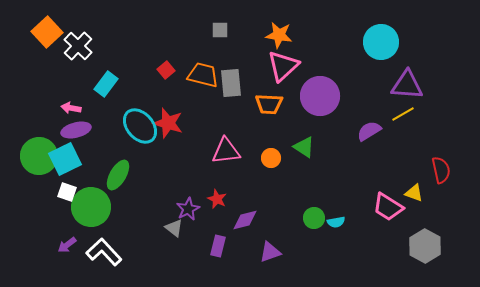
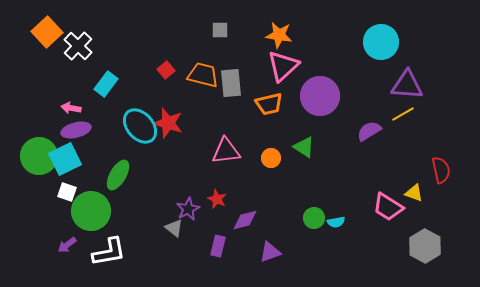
orange trapezoid at (269, 104): rotated 16 degrees counterclockwise
green circle at (91, 207): moved 4 px down
white L-shape at (104, 252): moved 5 px right; rotated 123 degrees clockwise
